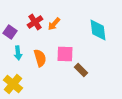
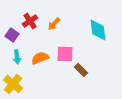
red cross: moved 5 px left, 1 px up
purple square: moved 2 px right, 3 px down
cyan arrow: moved 1 px left, 4 px down
orange semicircle: rotated 96 degrees counterclockwise
